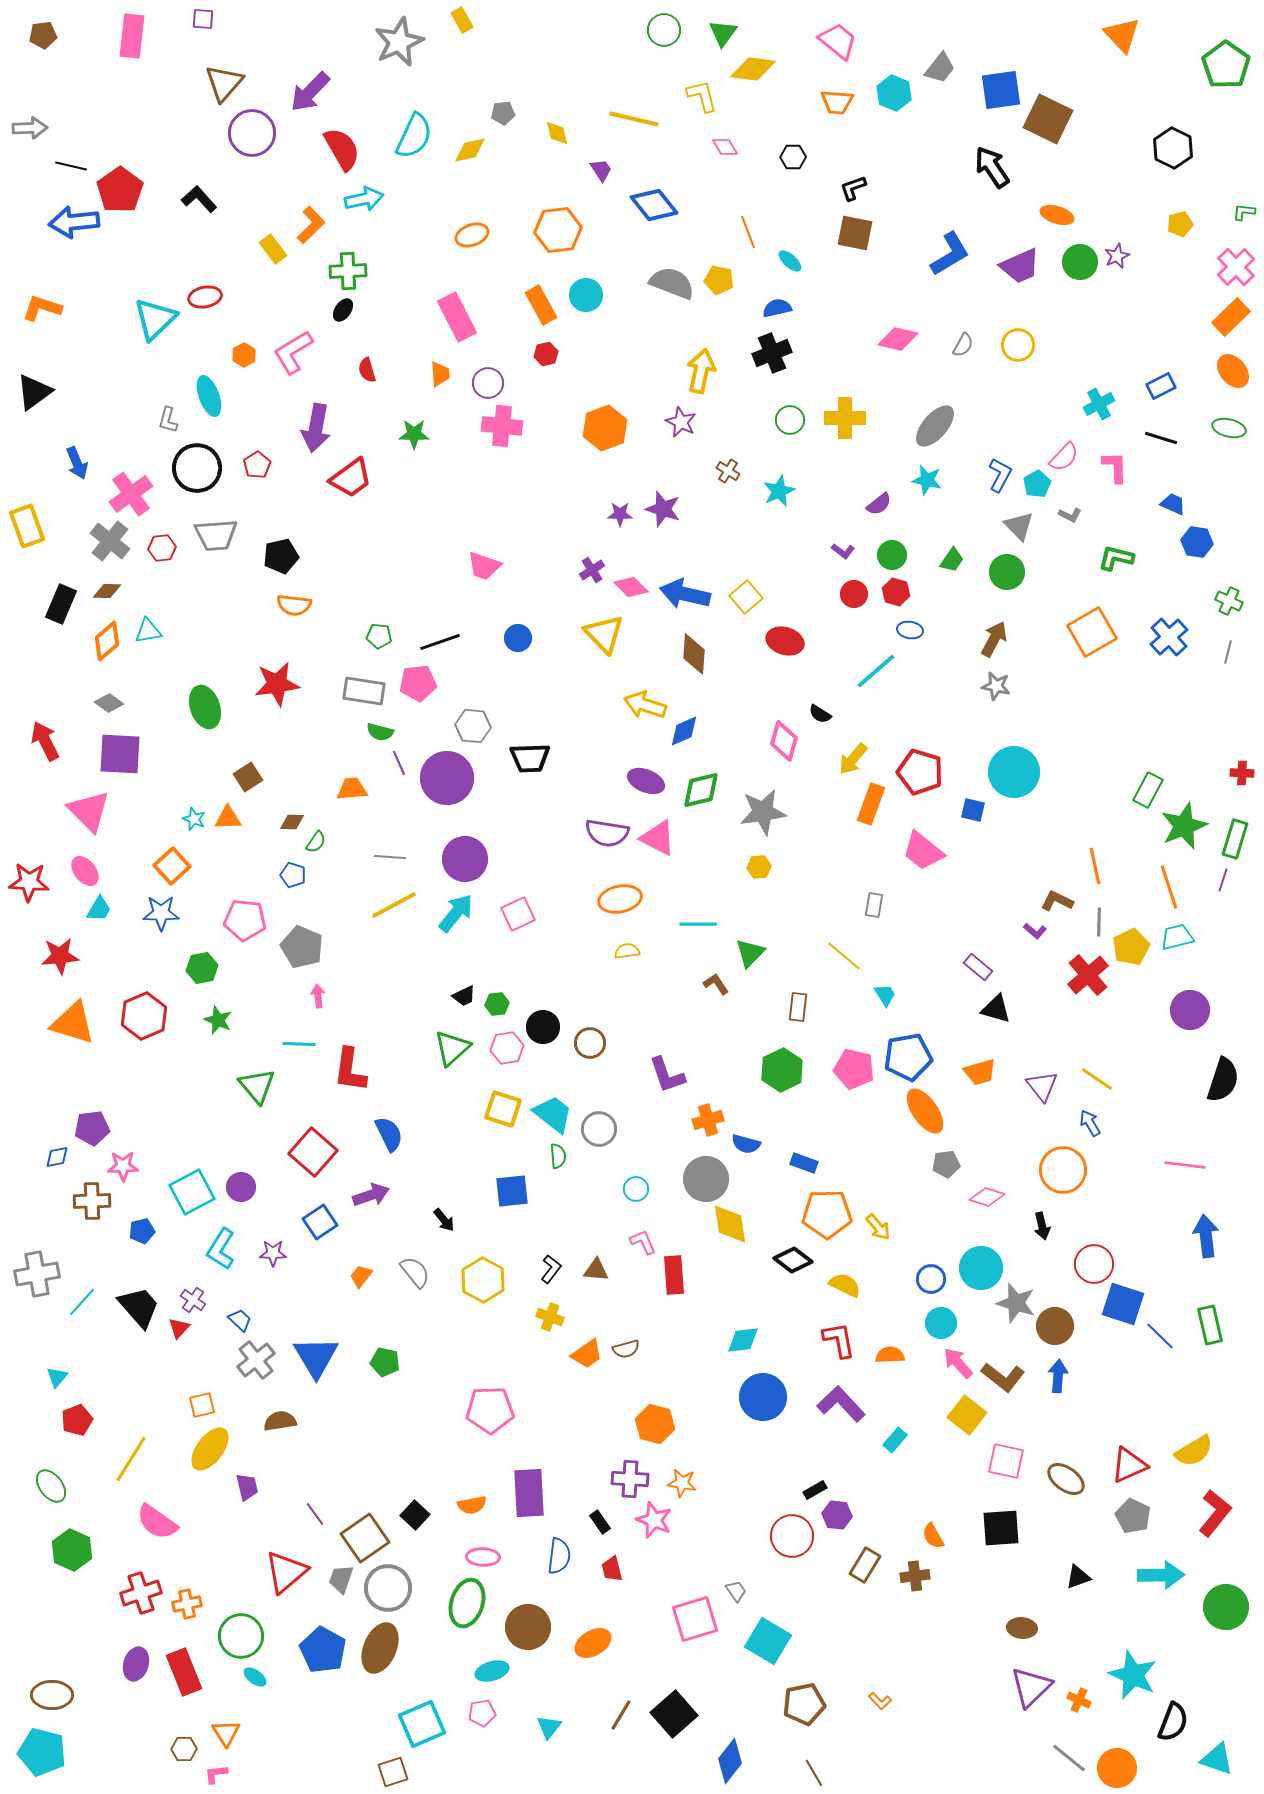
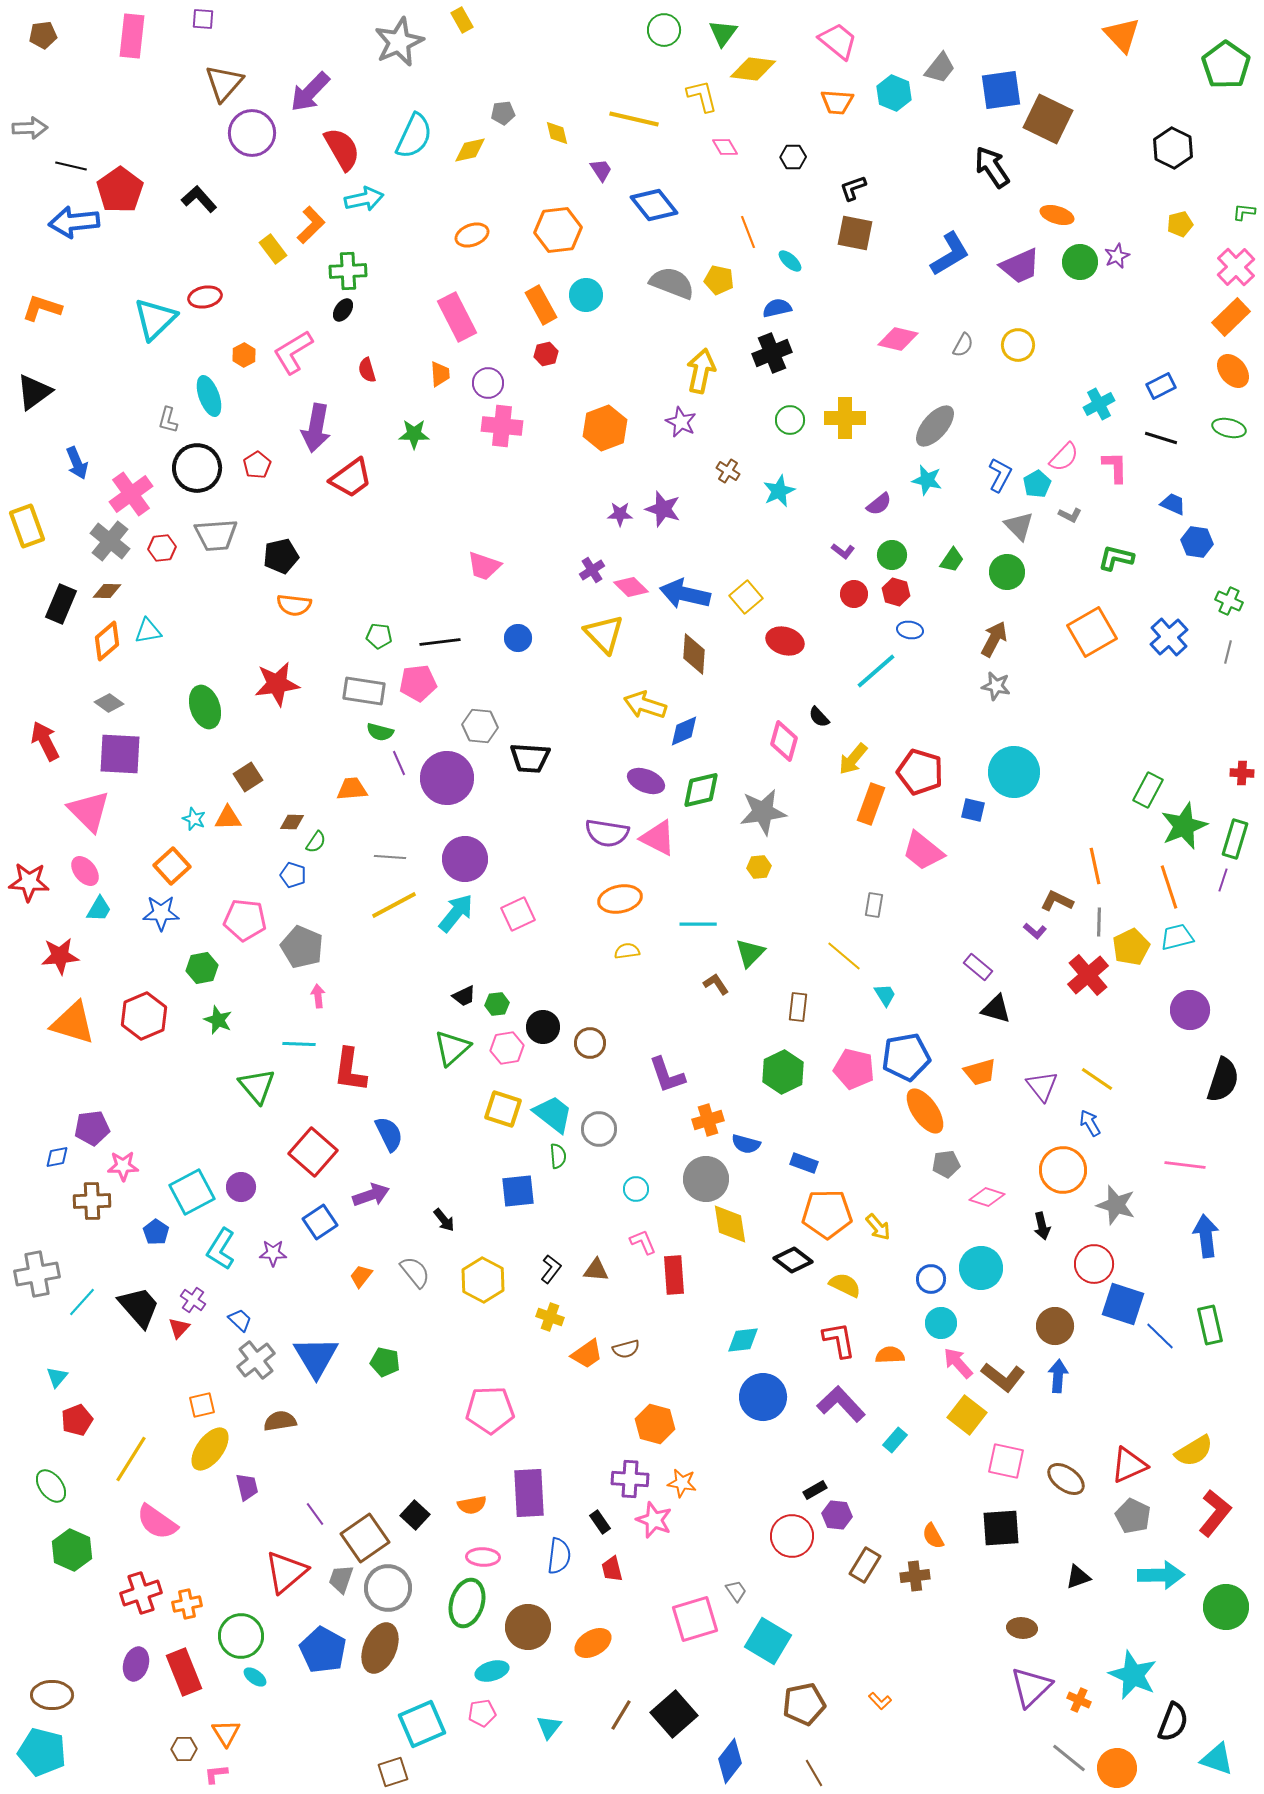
black line at (440, 642): rotated 12 degrees clockwise
black semicircle at (820, 714): moved 1 px left, 3 px down; rotated 15 degrees clockwise
gray hexagon at (473, 726): moved 7 px right
black trapezoid at (530, 758): rotated 6 degrees clockwise
blue pentagon at (908, 1057): moved 2 px left
green hexagon at (782, 1070): moved 1 px right, 2 px down
blue square at (512, 1191): moved 6 px right
blue pentagon at (142, 1231): moved 14 px right, 1 px down; rotated 25 degrees counterclockwise
gray star at (1016, 1303): moved 100 px right, 98 px up
